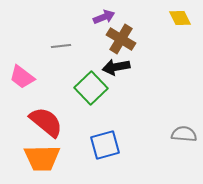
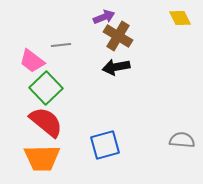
brown cross: moved 3 px left, 3 px up
gray line: moved 1 px up
pink trapezoid: moved 10 px right, 16 px up
green square: moved 45 px left
gray semicircle: moved 2 px left, 6 px down
